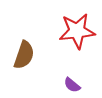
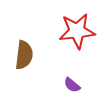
brown semicircle: rotated 12 degrees counterclockwise
